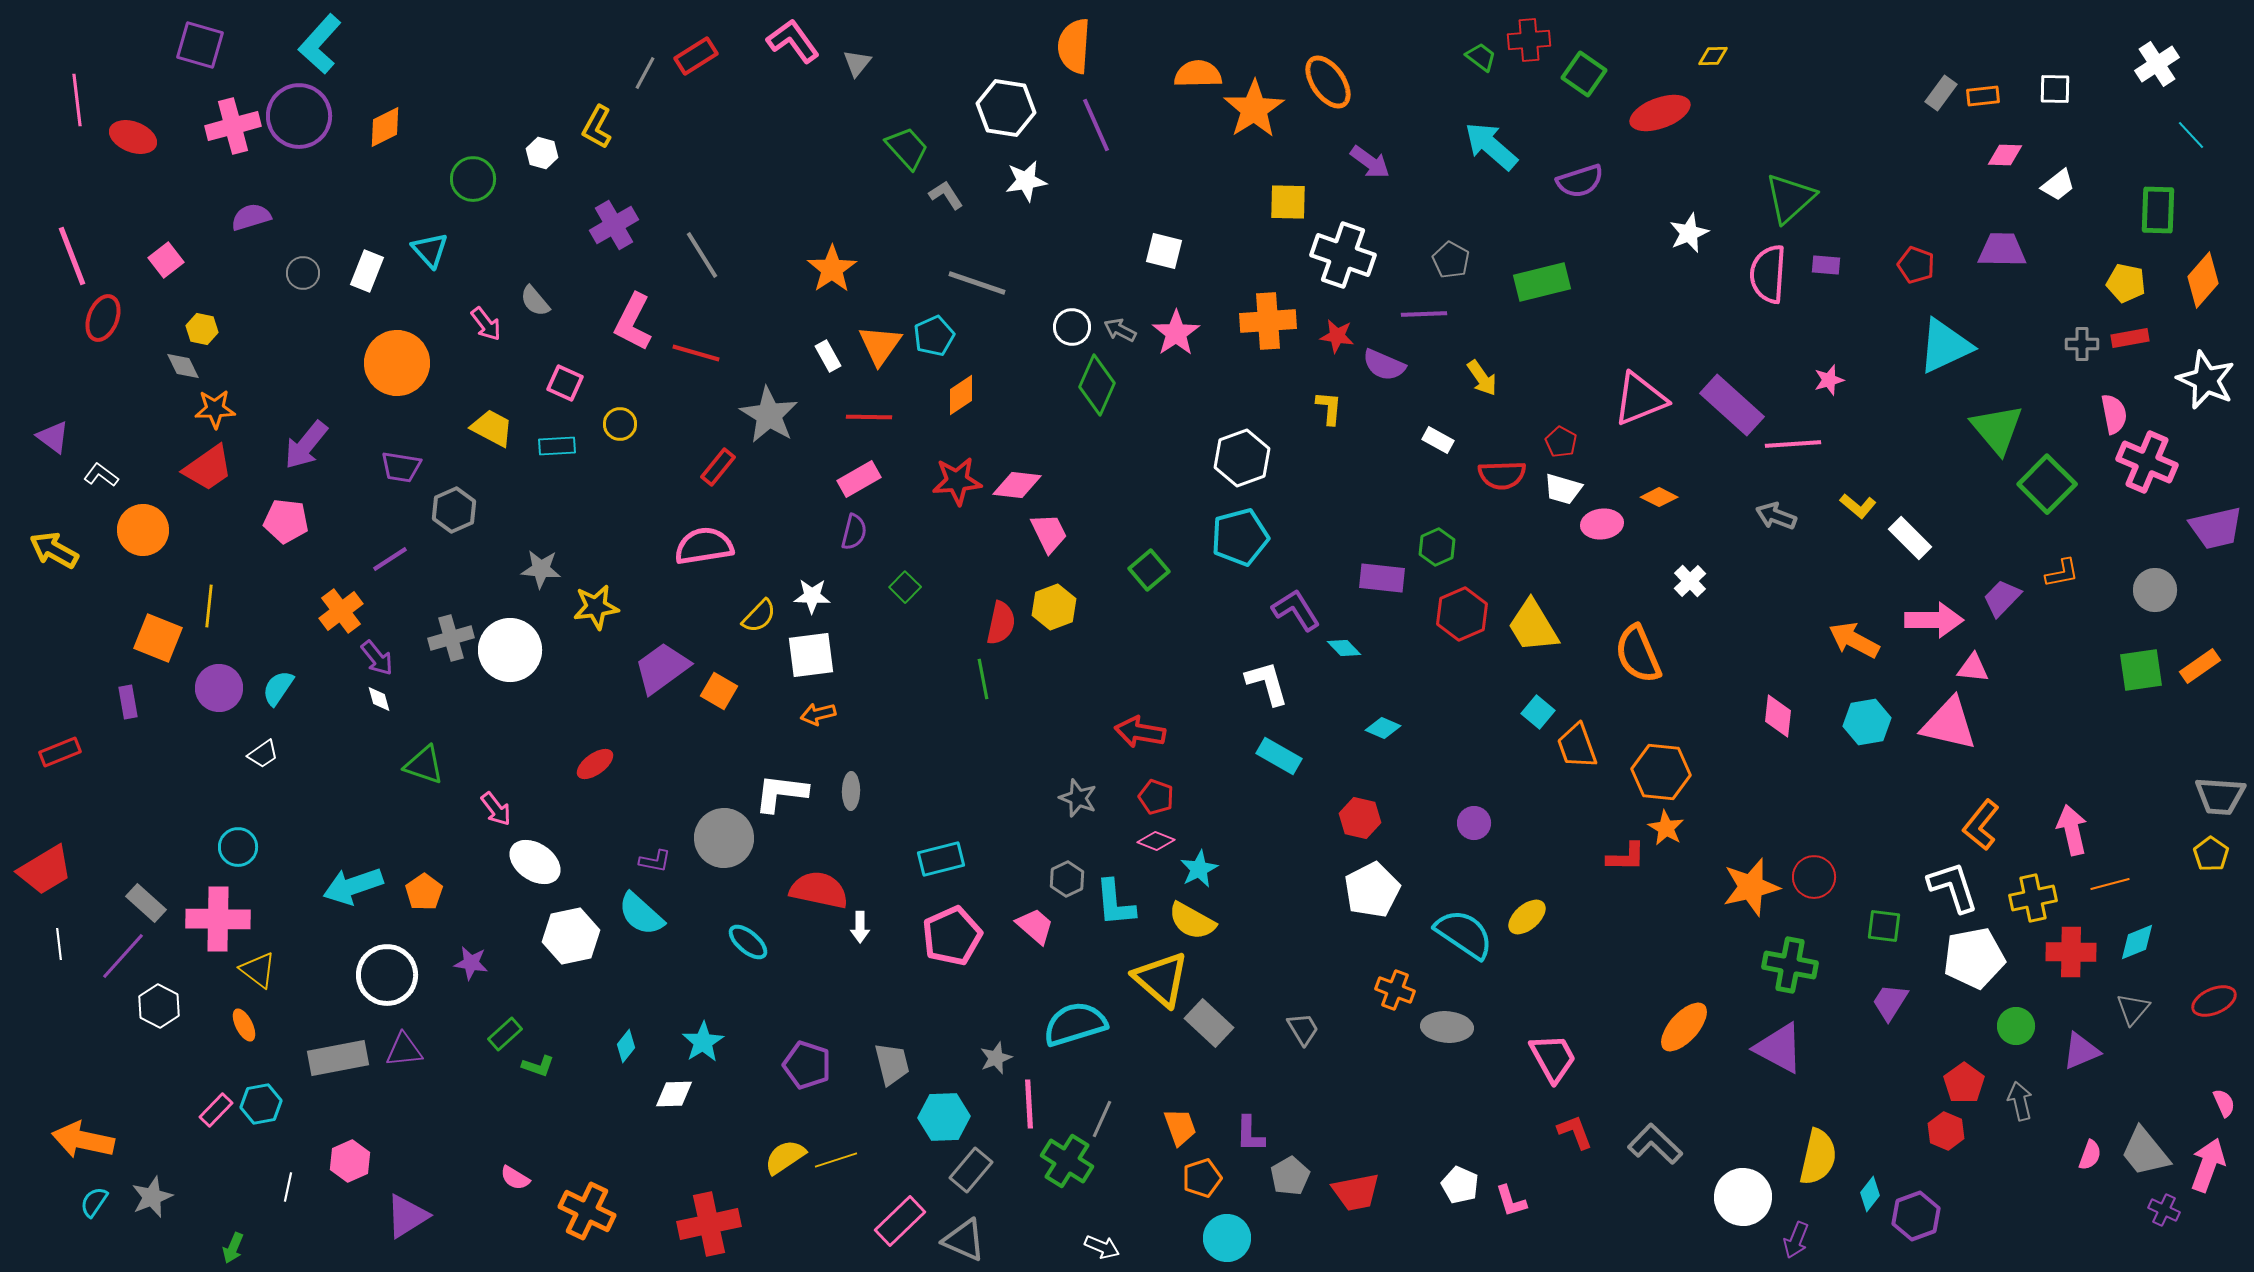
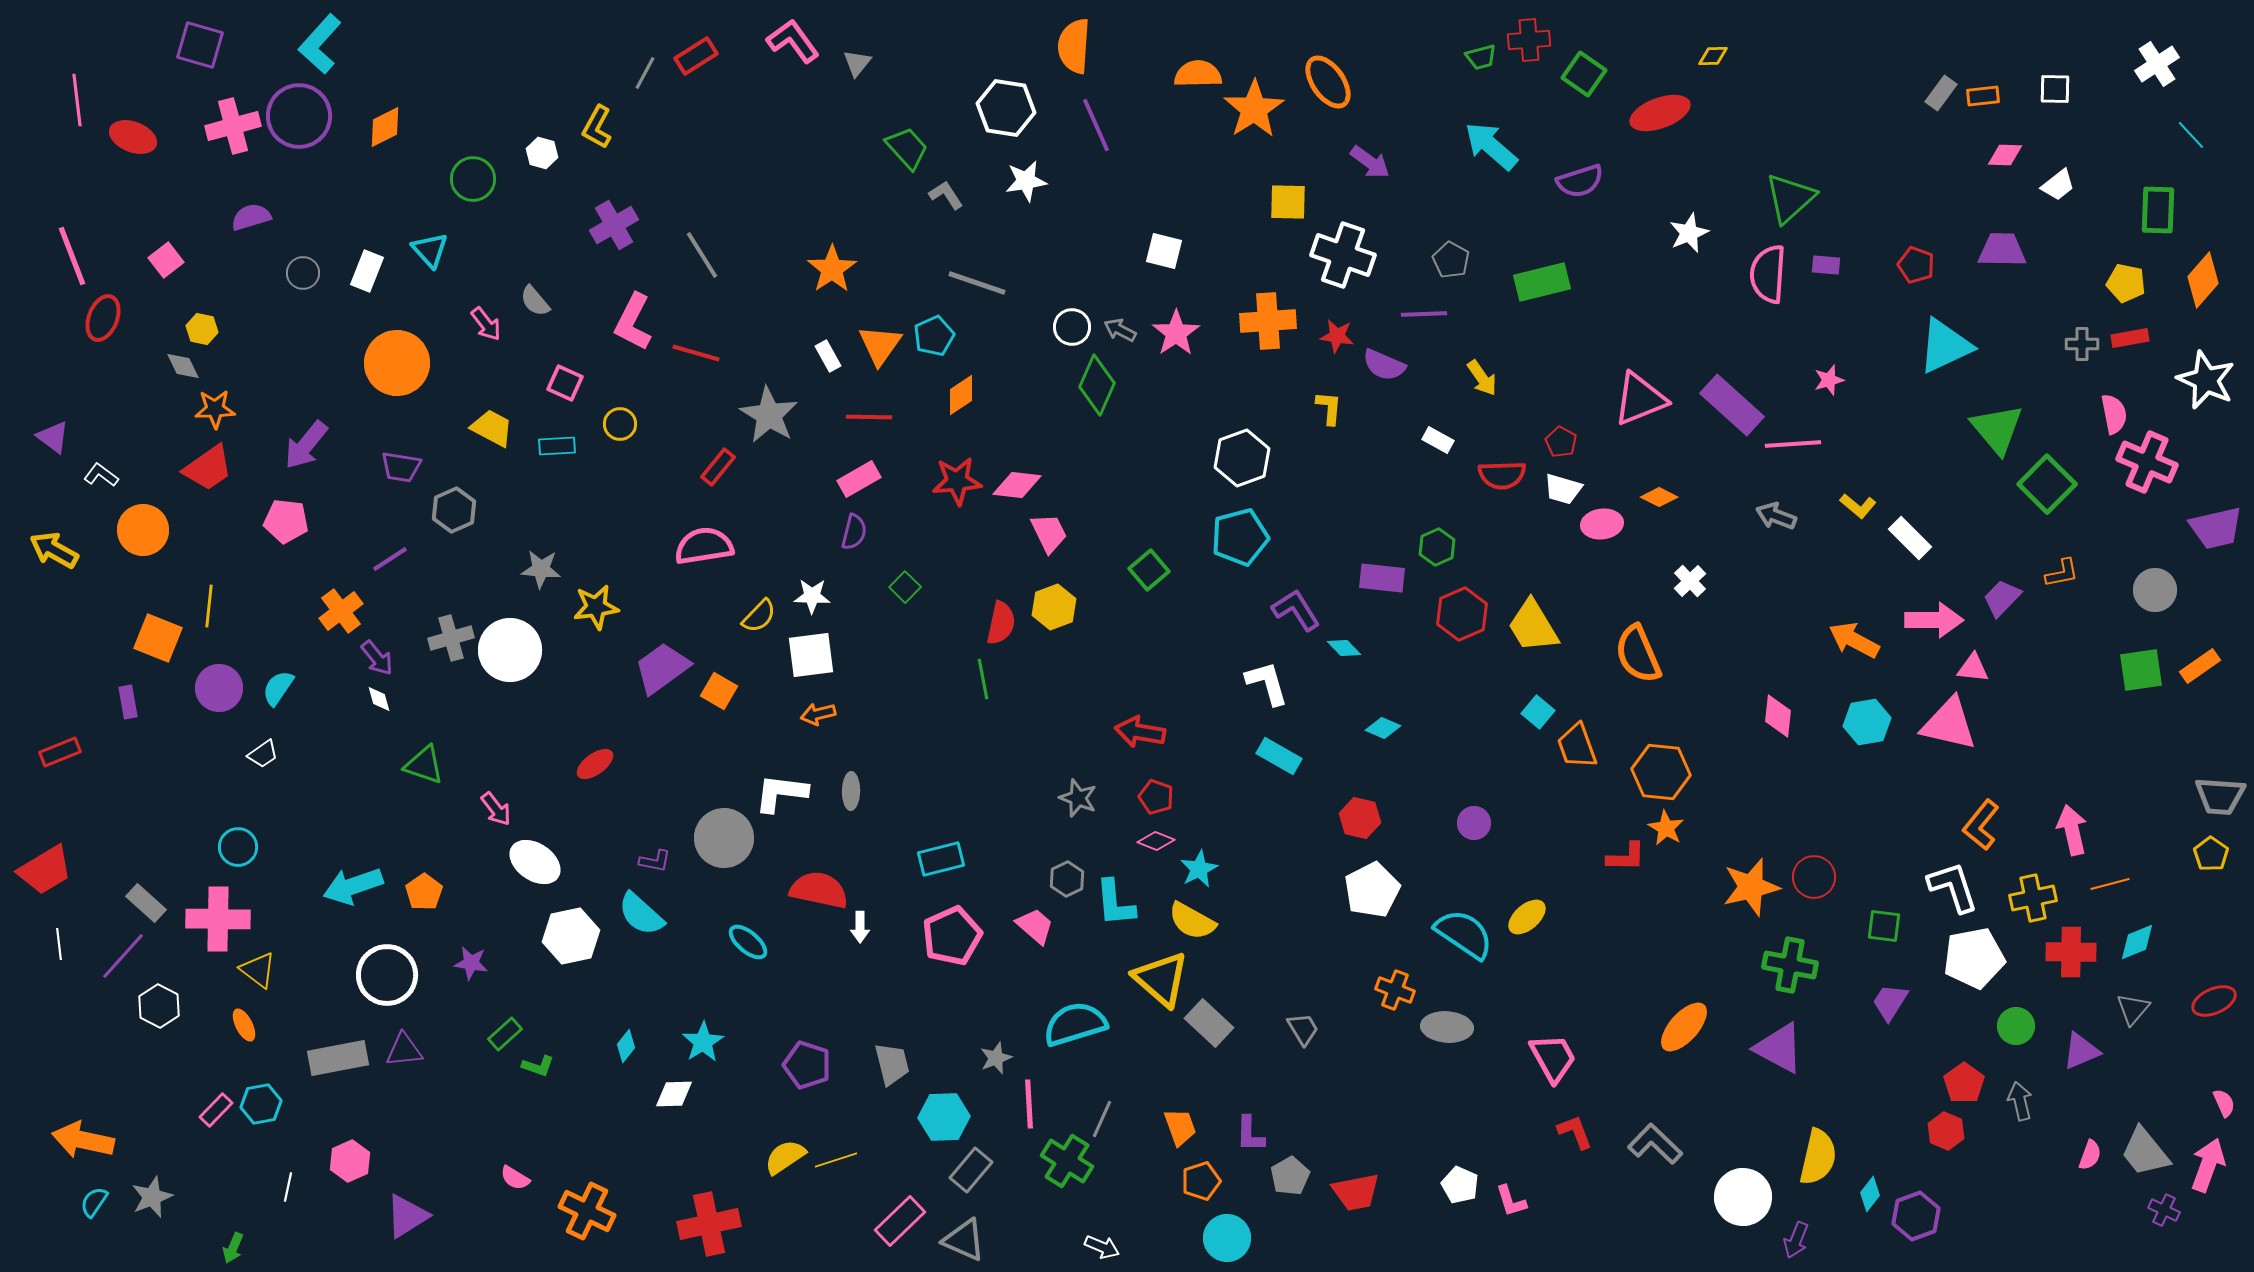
green trapezoid at (1481, 57): rotated 128 degrees clockwise
orange pentagon at (1202, 1178): moved 1 px left, 3 px down
